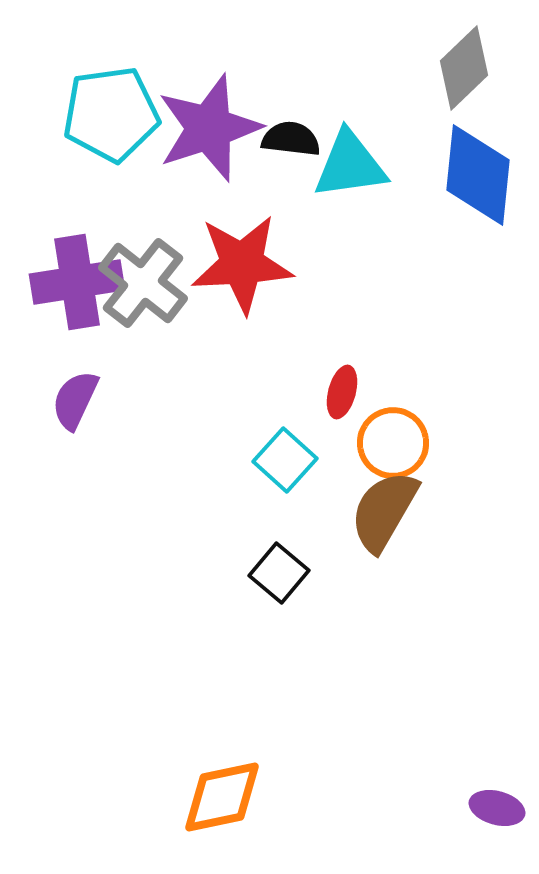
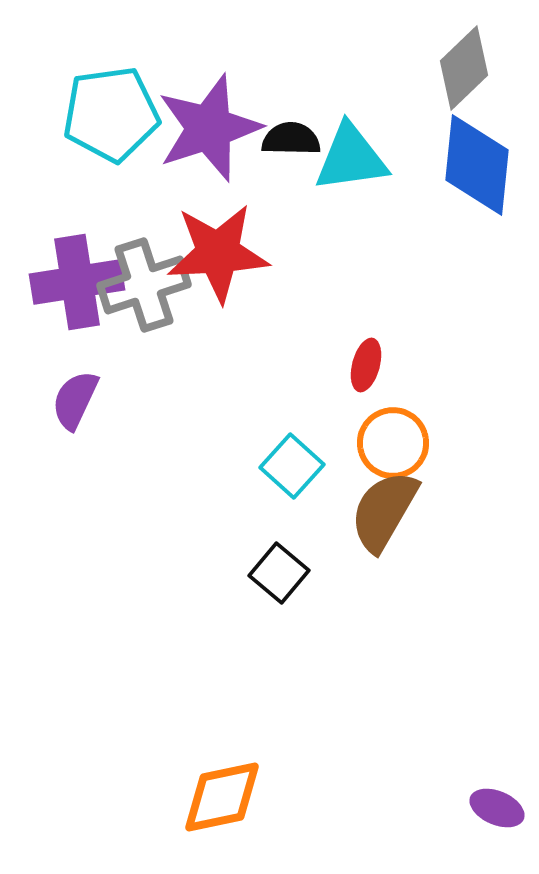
black semicircle: rotated 6 degrees counterclockwise
cyan triangle: moved 1 px right, 7 px up
blue diamond: moved 1 px left, 10 px up
red star: moved 24 px left, 11 px up
gray cross: moved 1 px right, 2 px down; rotated 34 degrees clockwise
red ellipse: moved 24 px right, 27 px up
cyan square: moved 7 px right, 6 px down
purple ellipse: rotated 8 degrees clockwise
